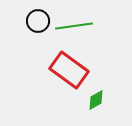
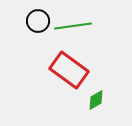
green line: moved 1 px left
